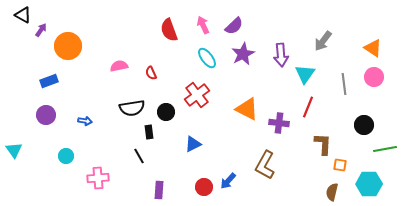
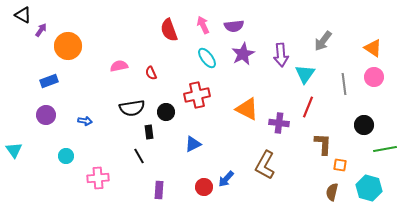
purple semicircle at (234, 26): rotated 36 degrees clockwise
red cross at (197, 95): rotated 25 degrees clockwise
blue arrow at (228, 181): moved 2 px left, 2 px up
cyan hexagon at (369, 184): moved 4 px down; rotated 15 degrees clockwise
